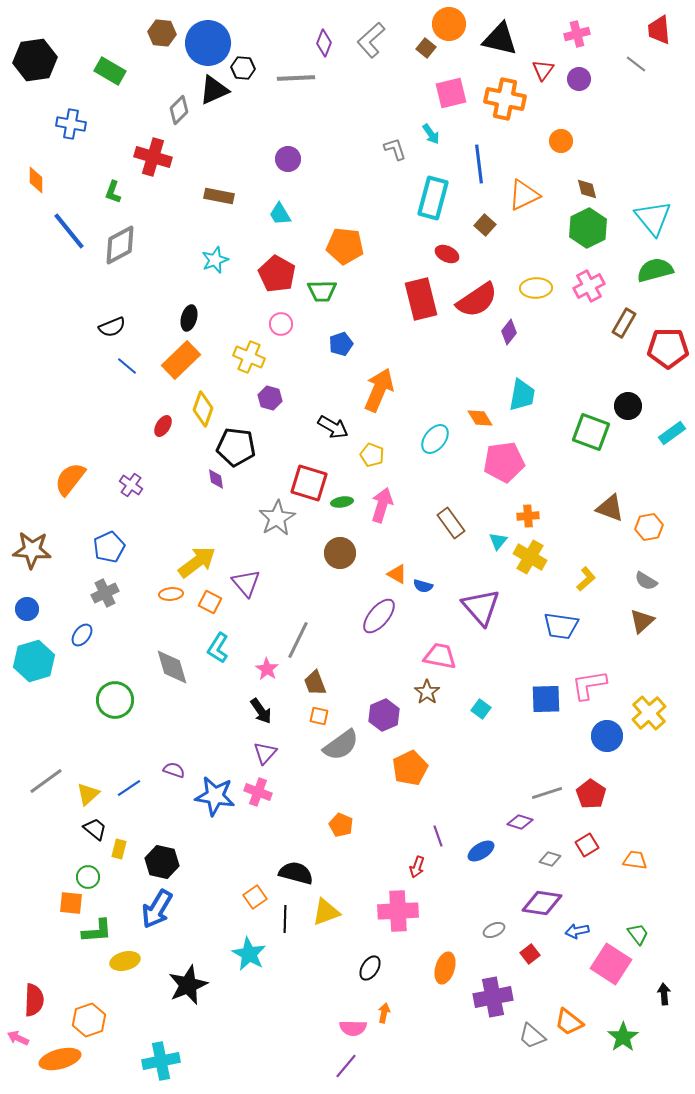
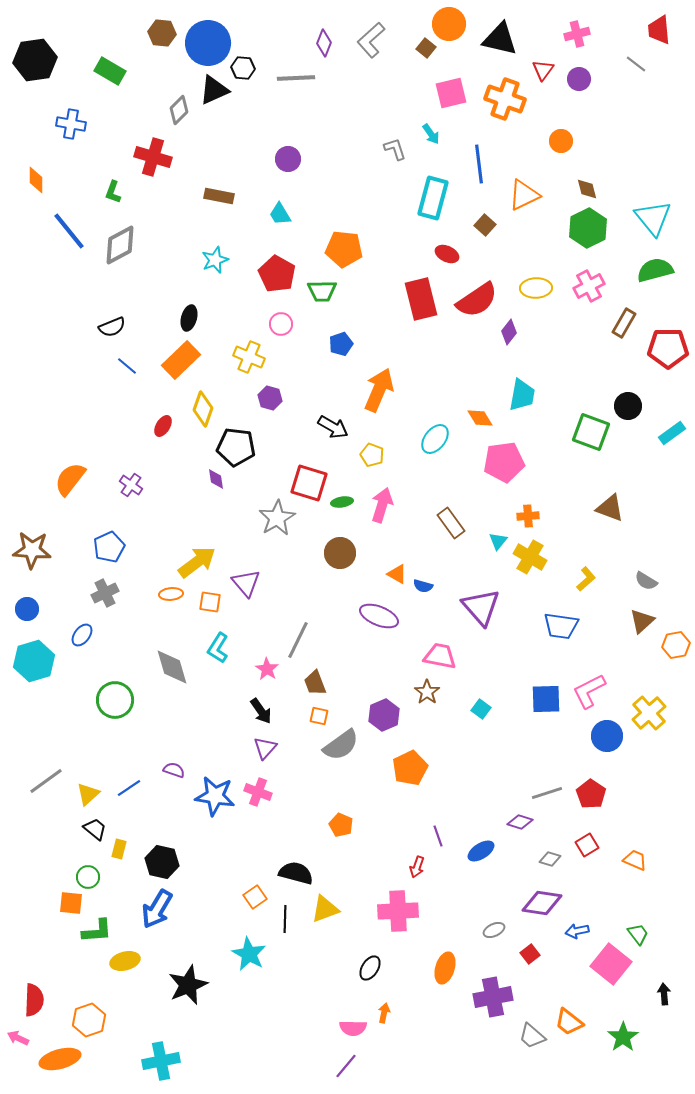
orange cross at (505, 99): rotated 9 degrees clockwise
orange pentagon at (345, 246): moved 1 px left, 3 px down
orange hexagon at (649, 527): moved 27 px right, 118 px down
orange square at (210, 602): rotated 20 degrees counterclockwise
purple ellipse at (379, 616): rotated 72 degrees clockwise
pink L-shape at (589, 685): moved 6 px down; rotated 18 degrees counterclockwise
purple triangle at (265, 753): moved 5 px up
orange trapezoid at (635, 860): rotated 15 degrees clockwise
yellow triangle at (326, 912): moved 1 px left, 3 px up
pink square at (611, 964): rotated 6 degrees clockwise
